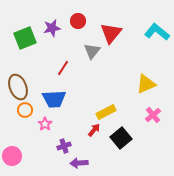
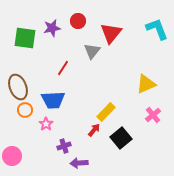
cyan L-shape: moved 3 px up; rotated 30 degrees clockwise
green square: rotated 30 degrees clockwise
blue trapezoid: moved 1 px left, 1 px down
yellow rectangle: rotated 18 degrees counterclockwise
pink star: moved 1 px right
